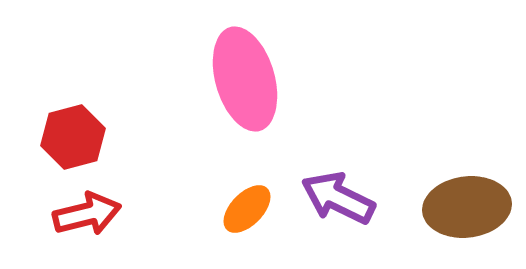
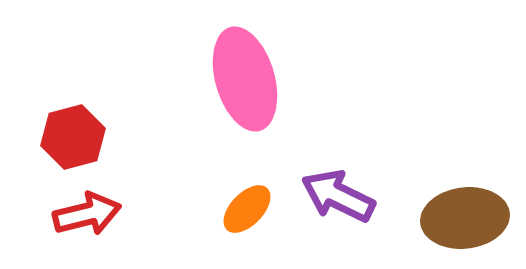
purple arrow: moved 2 px up
brown ellipse: moved 2 px left, 11 px down
